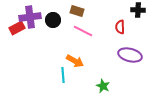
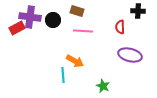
black cross: moved 1 px down
purple cross: rotated 15 degrees clockwise
pink line: rotated 24 degrees counterclockwise
